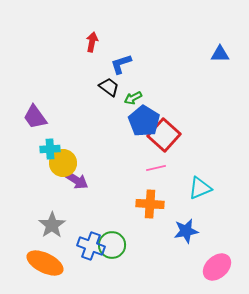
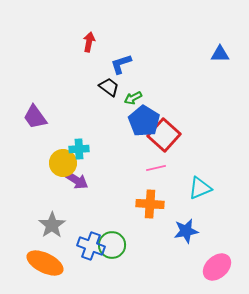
red arrow: moved 3 px left
cyan cross: moved 29 px right
